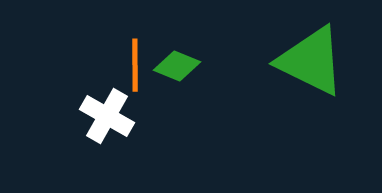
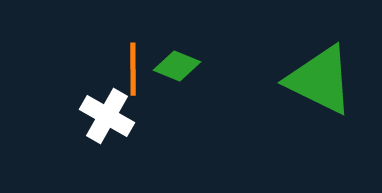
green triangle: moved 9 px right, 19 px down
orange line: moved 2 px left, 4 px down
